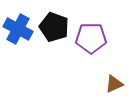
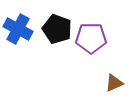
black pentagon: moved 3 px right, 2 px down
brown triangle: moved 1 px up
